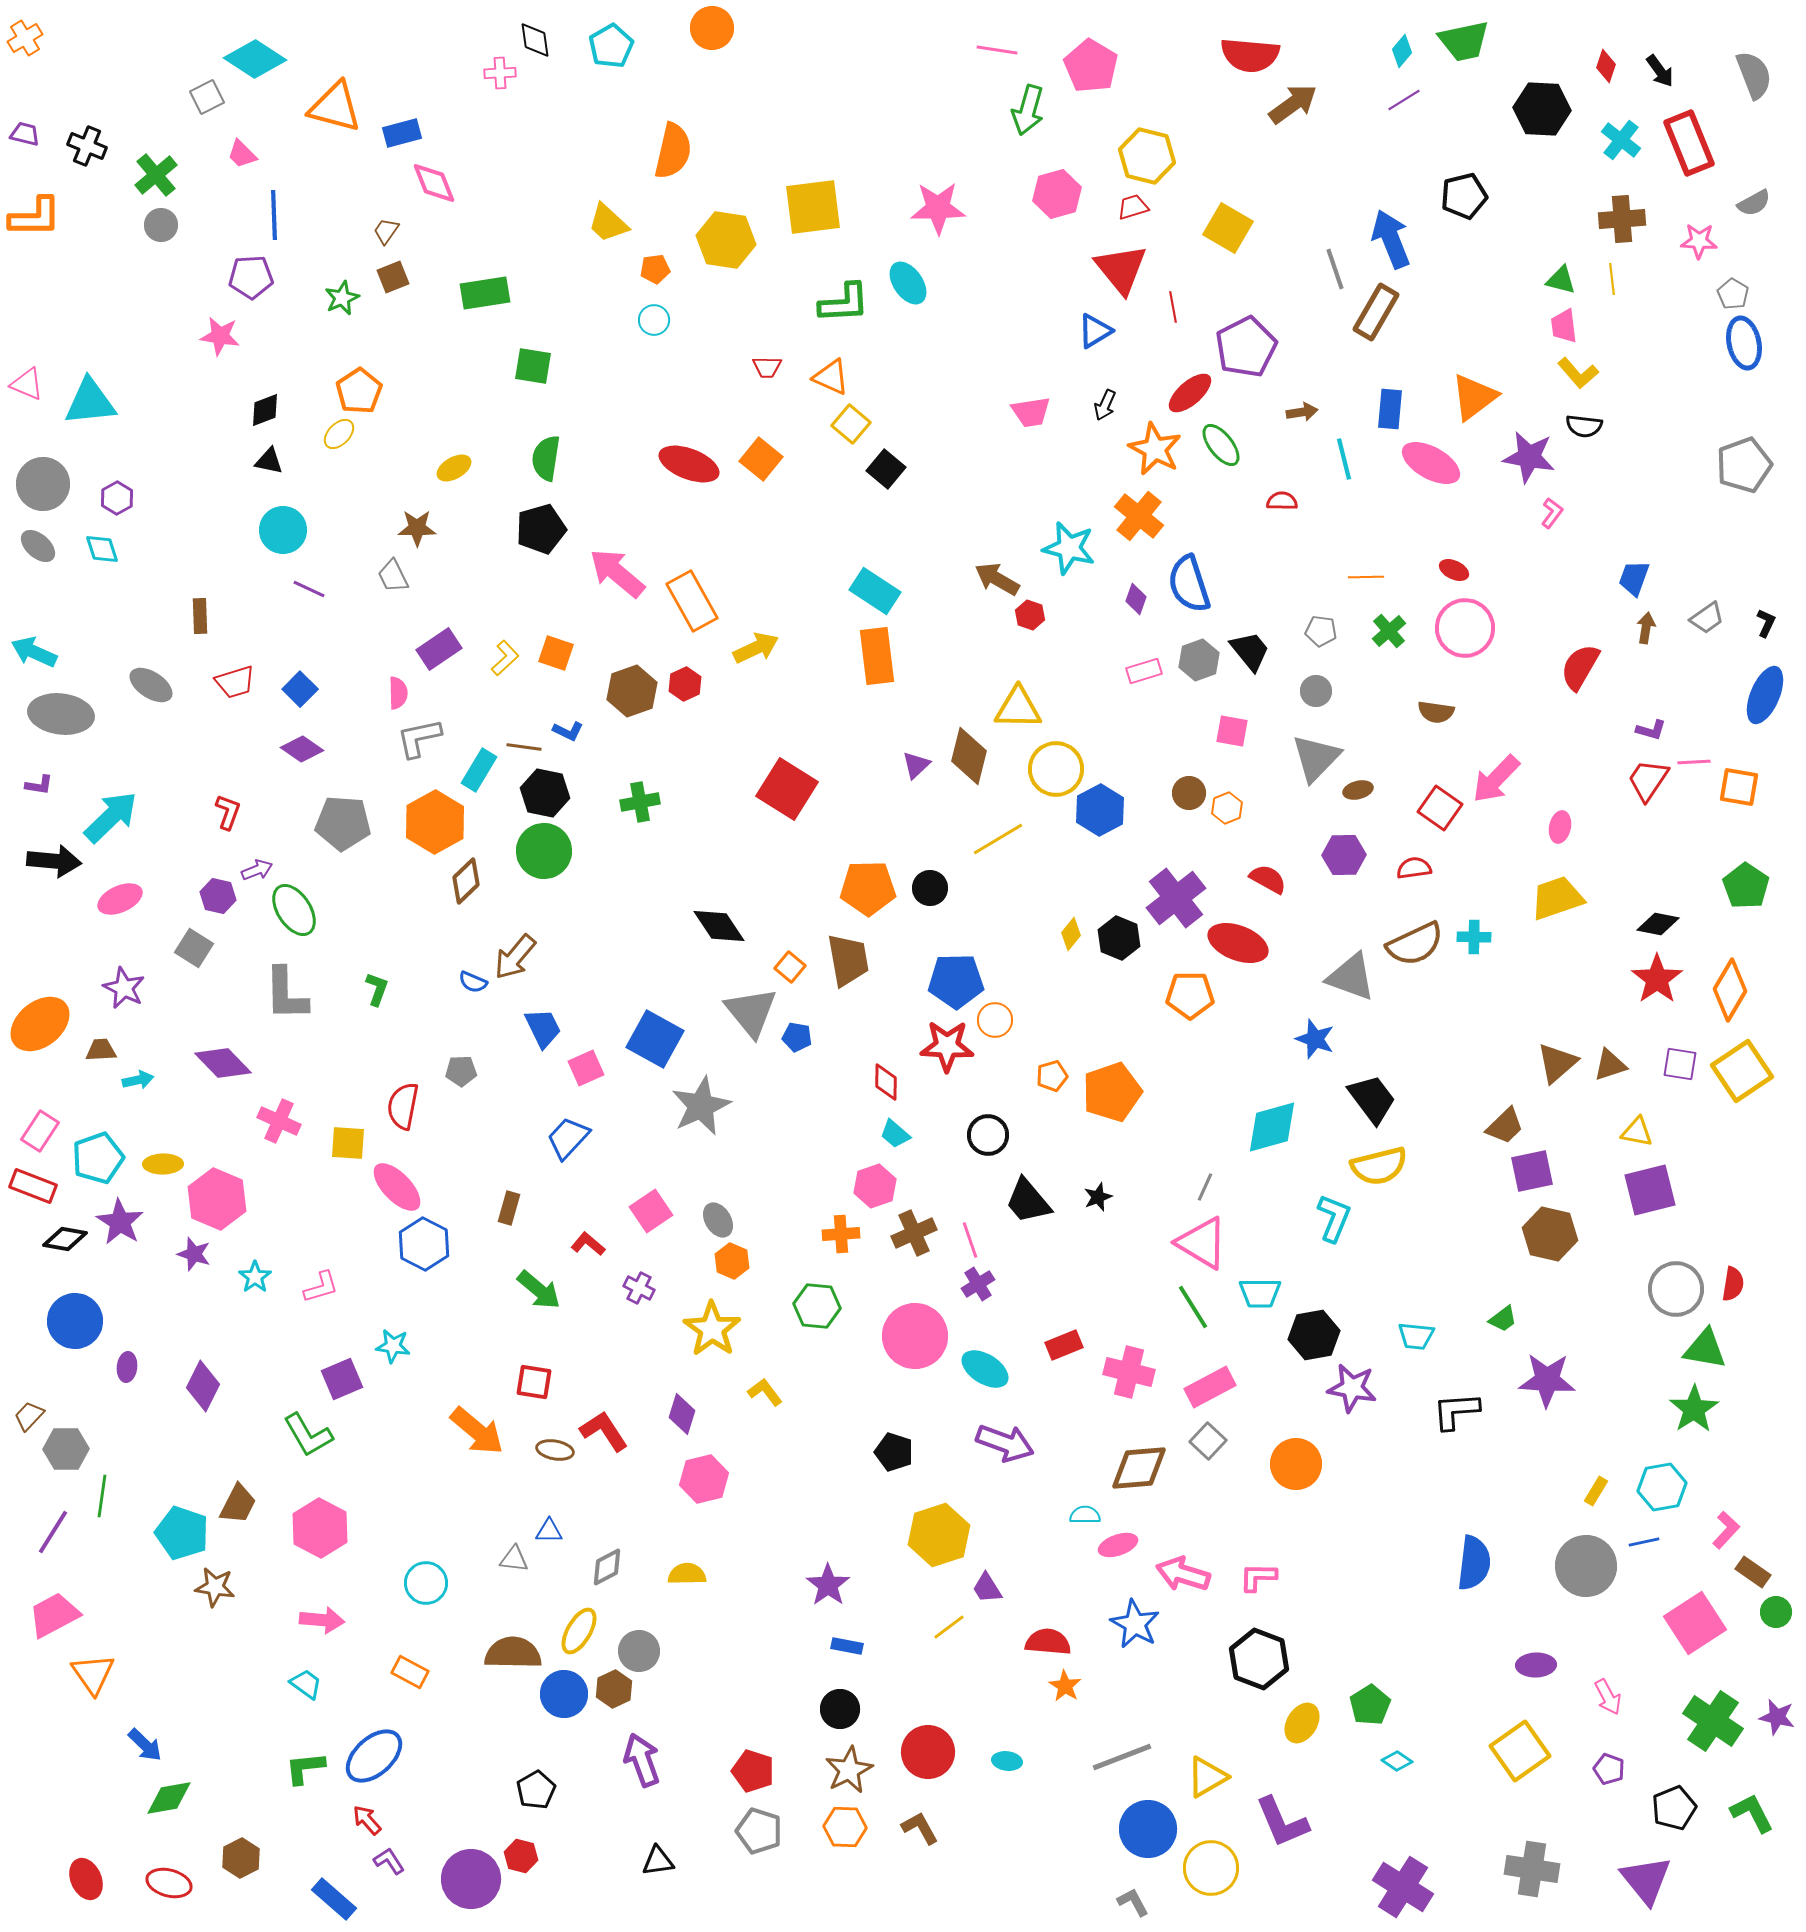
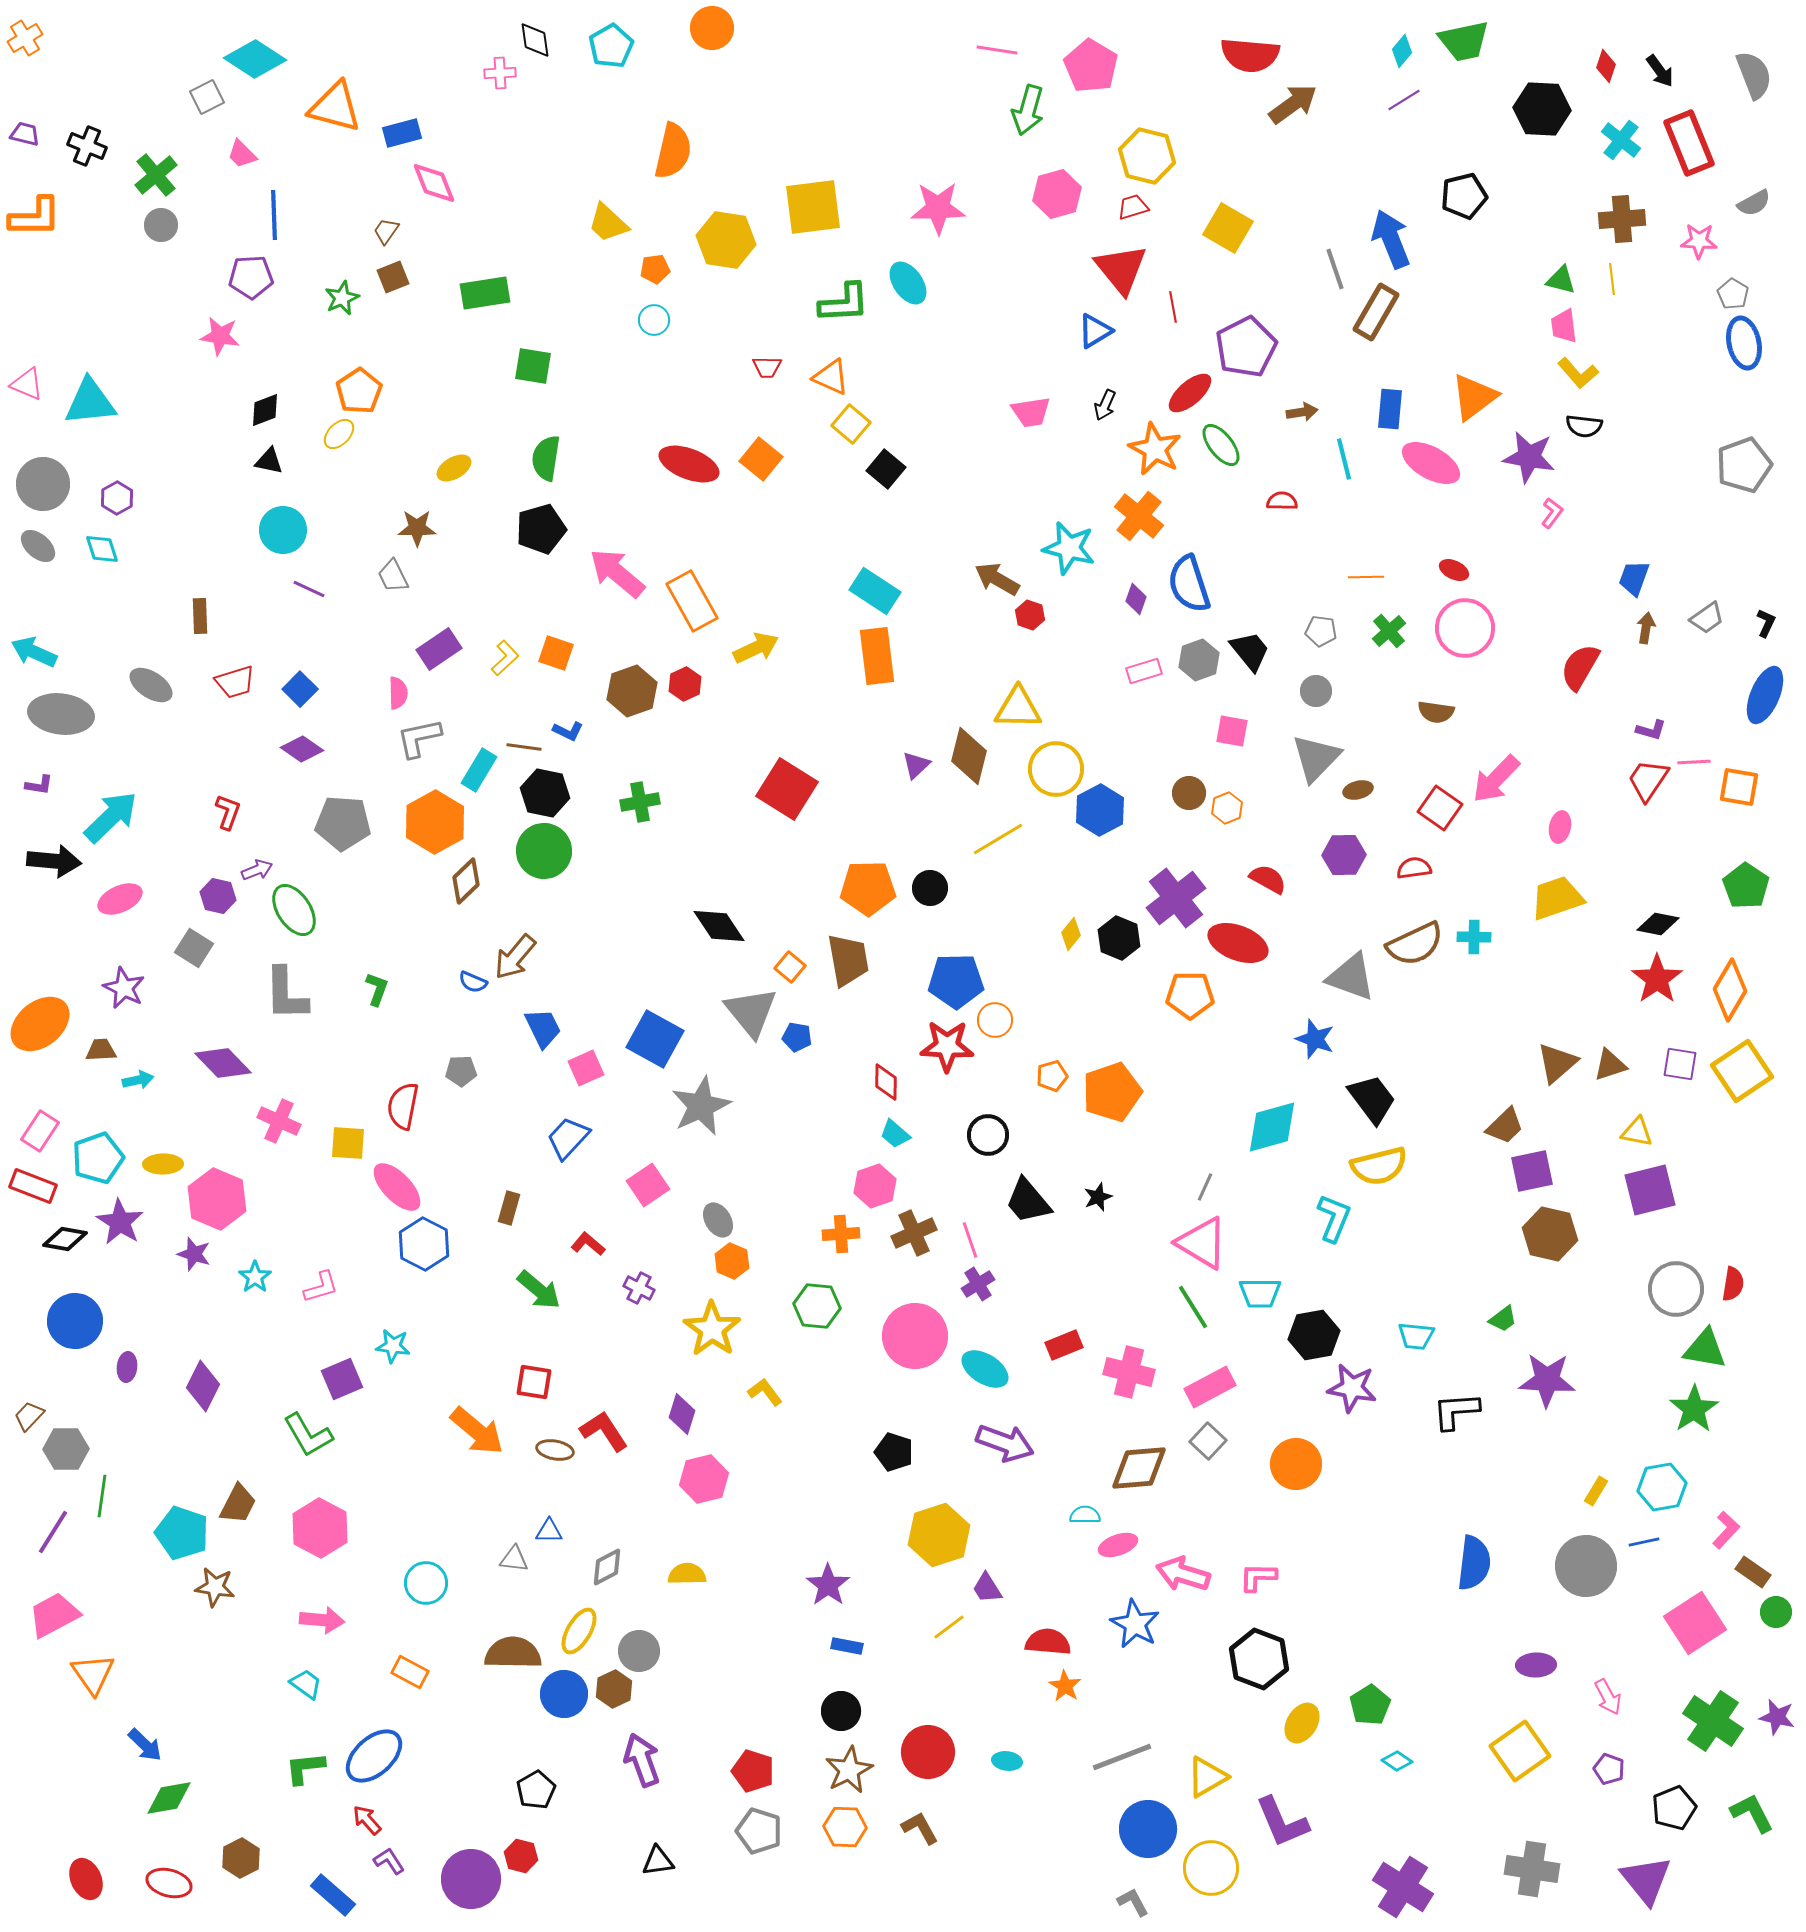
pink square at (651, 1211): moved 3 px left, 26 px up
black circle at (840, 1709): moved 1 px right, 2 px down
blue rectangle at (334, 1899): moved 1 px left, 4 px up
